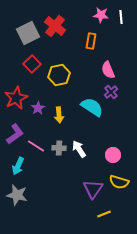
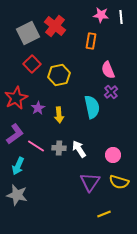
cyan semicircle: rotated 45 degrees clockwise
purple triangle: moved 3 px left, 7 px up
